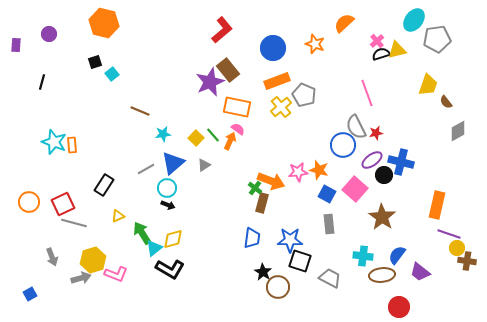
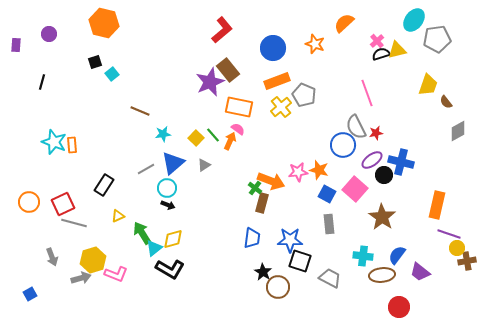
orange rectangle at (237, 107): moved 2 px right
brown cross at (467, 261): rotated 18 degrees counterclockwise
